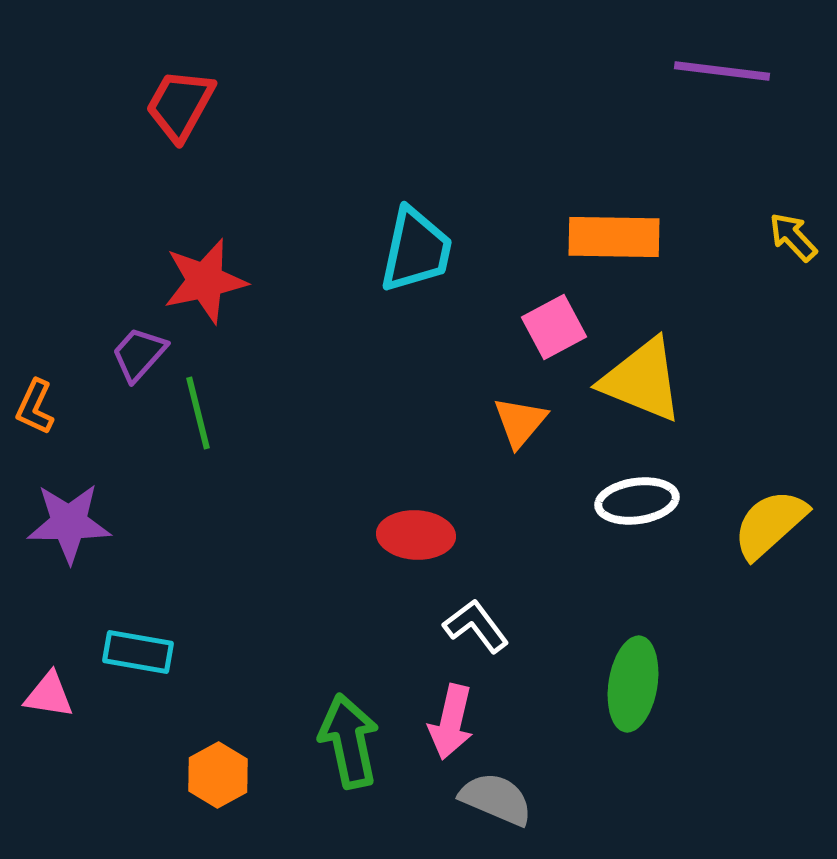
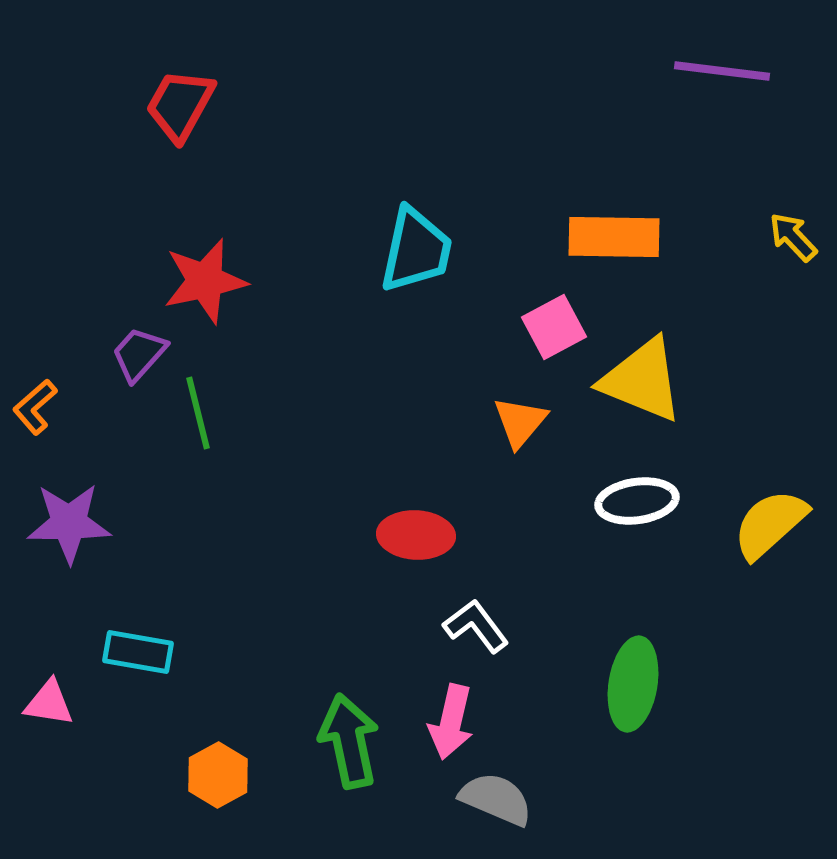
orange L-shape: rotated 24 degrees clockwise
pink triangle: moved 8 px down
